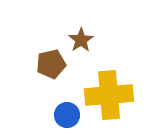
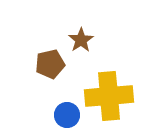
brown pentagon: moved 1 px left
yellow cross: moved 1 px down
